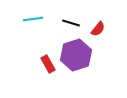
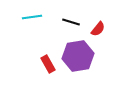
cyan line: moved 1 px left, 2 px up
black line: moved 1 px up
purple hexagon: moved 2 px right, 1 px down; rotated 8 degrees clockwise
